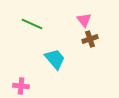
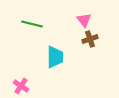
green line: rotated 10 degrees counterclockwise
cyan trapezoid: moved 2 px up; rotated 40 degrees clockwise
pink cross: rotated 28 degrees clockwise
